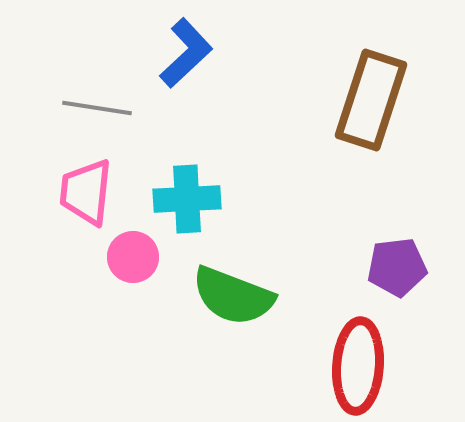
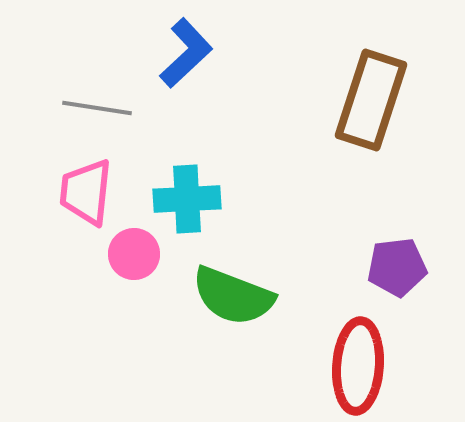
pink circle: moved 1 px right, 3 px up
